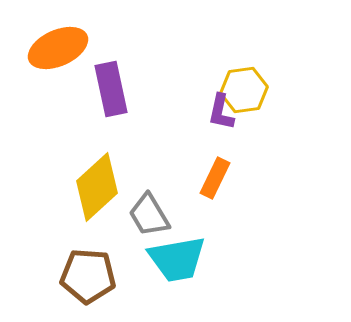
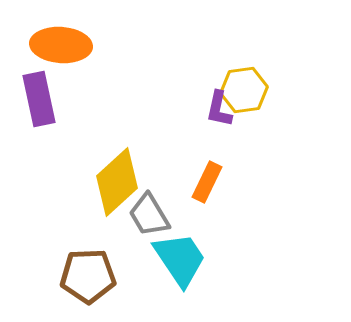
orange ellipse: moved 3 px right, 3 px up; rotated 28 degrees clockwise
purple rectangle: moved 72 px left, 10 px down
purple L-shape: moved 2 px left, 3 px up
orange rectangle: moved 8 px left, 4 px down
yellow diamond: moved 20 px right, 5 px up
cyan trapezoid: moved 3 px right; rotated 114 degrees counterclockwise
brown pentagon: rotated 6 degrees counterclockwise
